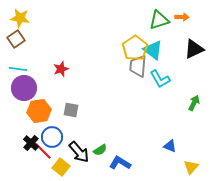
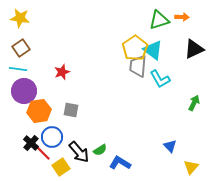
brown square: moved 5 px right, 9 px down
red star: moved 1 px right, 3 px down
purple circle: moved 3 px down
blue triangle: rotated 24 degrees clockwise
red line: moved 1 px left, 1 px down
yellow square: rotated 18 degrees clockwise
